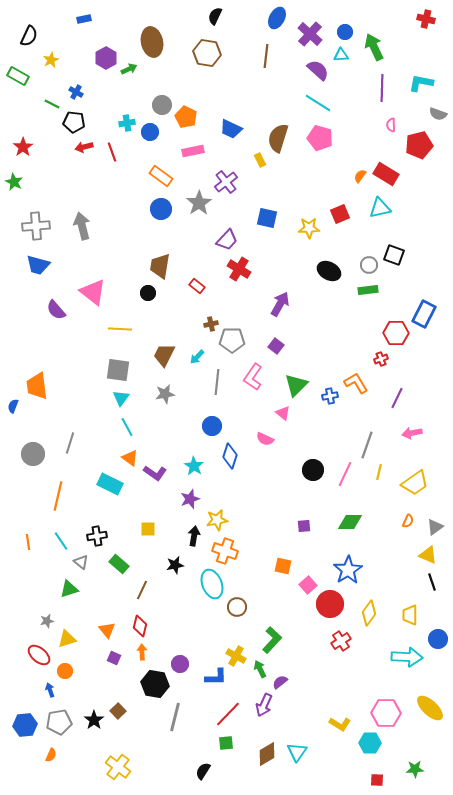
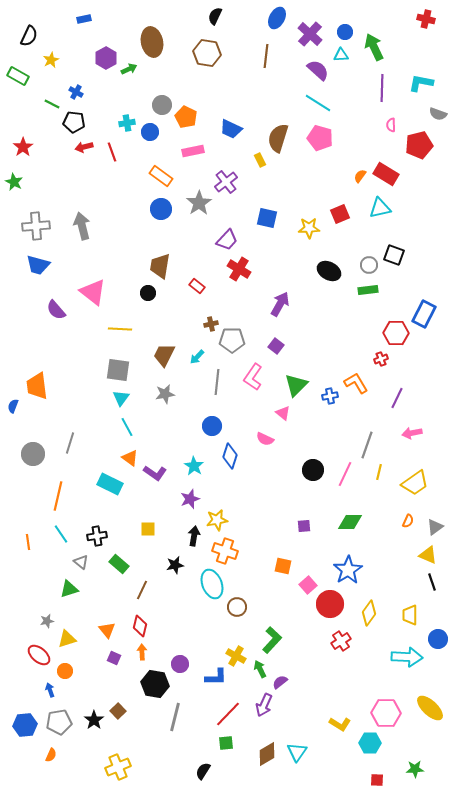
cyan line at (61, 541): moved 7 px up
yellow cross at (118, 767): rotated 30 degrees clockwise
